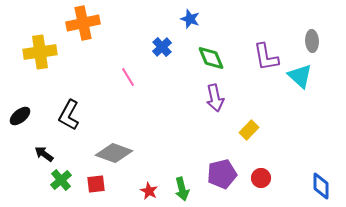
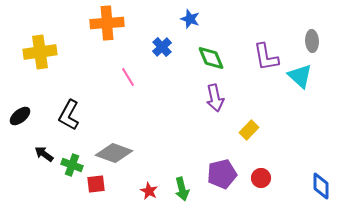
orange cross: moved 24 px right; rotated 8 degrees clockwise
green cross: moved 11 px right, 15 px up; rotated 30 degrees counterclockwise
